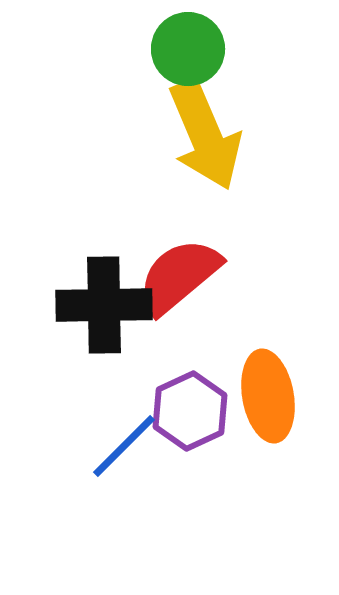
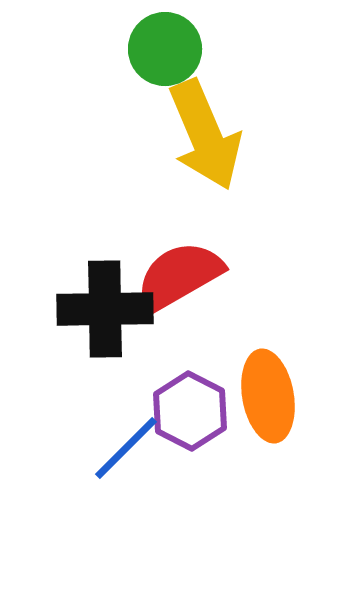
green circle: moved 23 px left
red semicircle: rotated 10 degrees clockwise
black cross: moved 1 px right, 4 px down
purple hexagon: rotated 8 degrees counterclockwise
blue line: moved 2 px right, 2 px down
